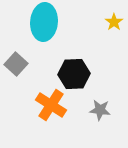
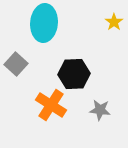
cyan ellipse: moved 1 px down
